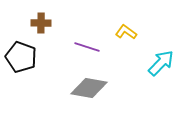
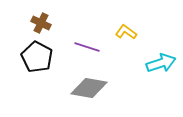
brown cross: rotated 24 degrees clockwise
black pentagon: moved 16 px right; rotated 8 degrees clockwise
cyan arrow: rotated 28 degrees clockwise
